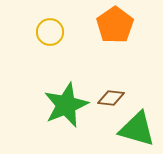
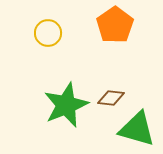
yellow circle: moved 2 px left, 1 px down
